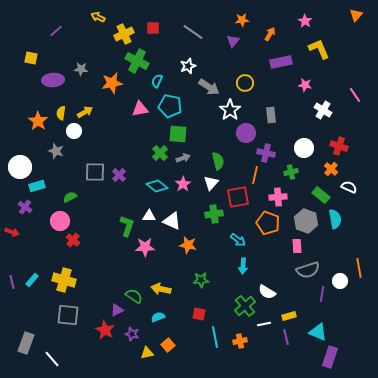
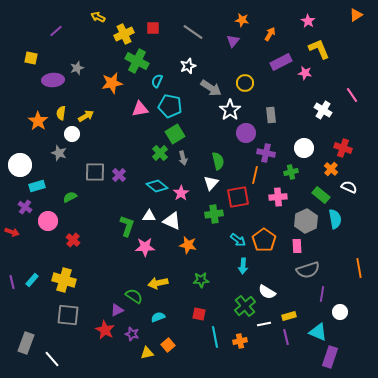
orange triangle at (356, 15): rotated 16 degrees clockwise
orange star at (242, 20): rotated 16 degrees clockwise
pink star at (305, 21): moved 3 px right
purple rectangle at (281, 62): rotated 15 degrees counterclockwise
gray star at (81, 69): moved 4 px left, 1 px up; rotated 24 degrees counterclockwise
pink star at (305, 85): moved 12 px up
gray arrow at (209, 87): moved 2 px right, 1 px down
pink line at (355, 95): moved 3 px left
yellow arrow at (85, 112): moved 1 px right, 4 px down
white circle at (74, 131): moved 2 px left, 3 px down
green square at (178, 134): moved 3 px left; rotated 36 degrees counterclockwise
red cross at (339, 146): moved 4 px right, 2 px down
gray star at (56, 151): moved 3 px right, 2 px down
gray arrow at (183, 158): rotated 96 degrees clockwise
white circle at (20, 167): moved 2 px up
pink star at (183, 184): moved 2 px left, 9 px down
pink circle at (60, 221): moved 12 px left
gray hexagon at (306, 221): rotated 15 degrees clockwise
orange pentagon at (268, 223): moved 4 px left, 17 px down; rotated 15 degrees clockwise
white circle at (340, 281): moved 31 px down
yellow arrow at (161, 289): moved 3 px left, 6 px up; rotated 24 degrees counterclockwise
